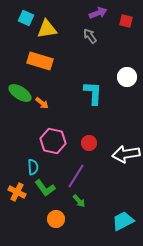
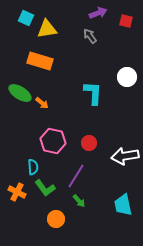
white arrow: moved 1 px left, 2 px down
cyan trapezoid: moved 16 px up; rotated 75 degrees counterclockwise
